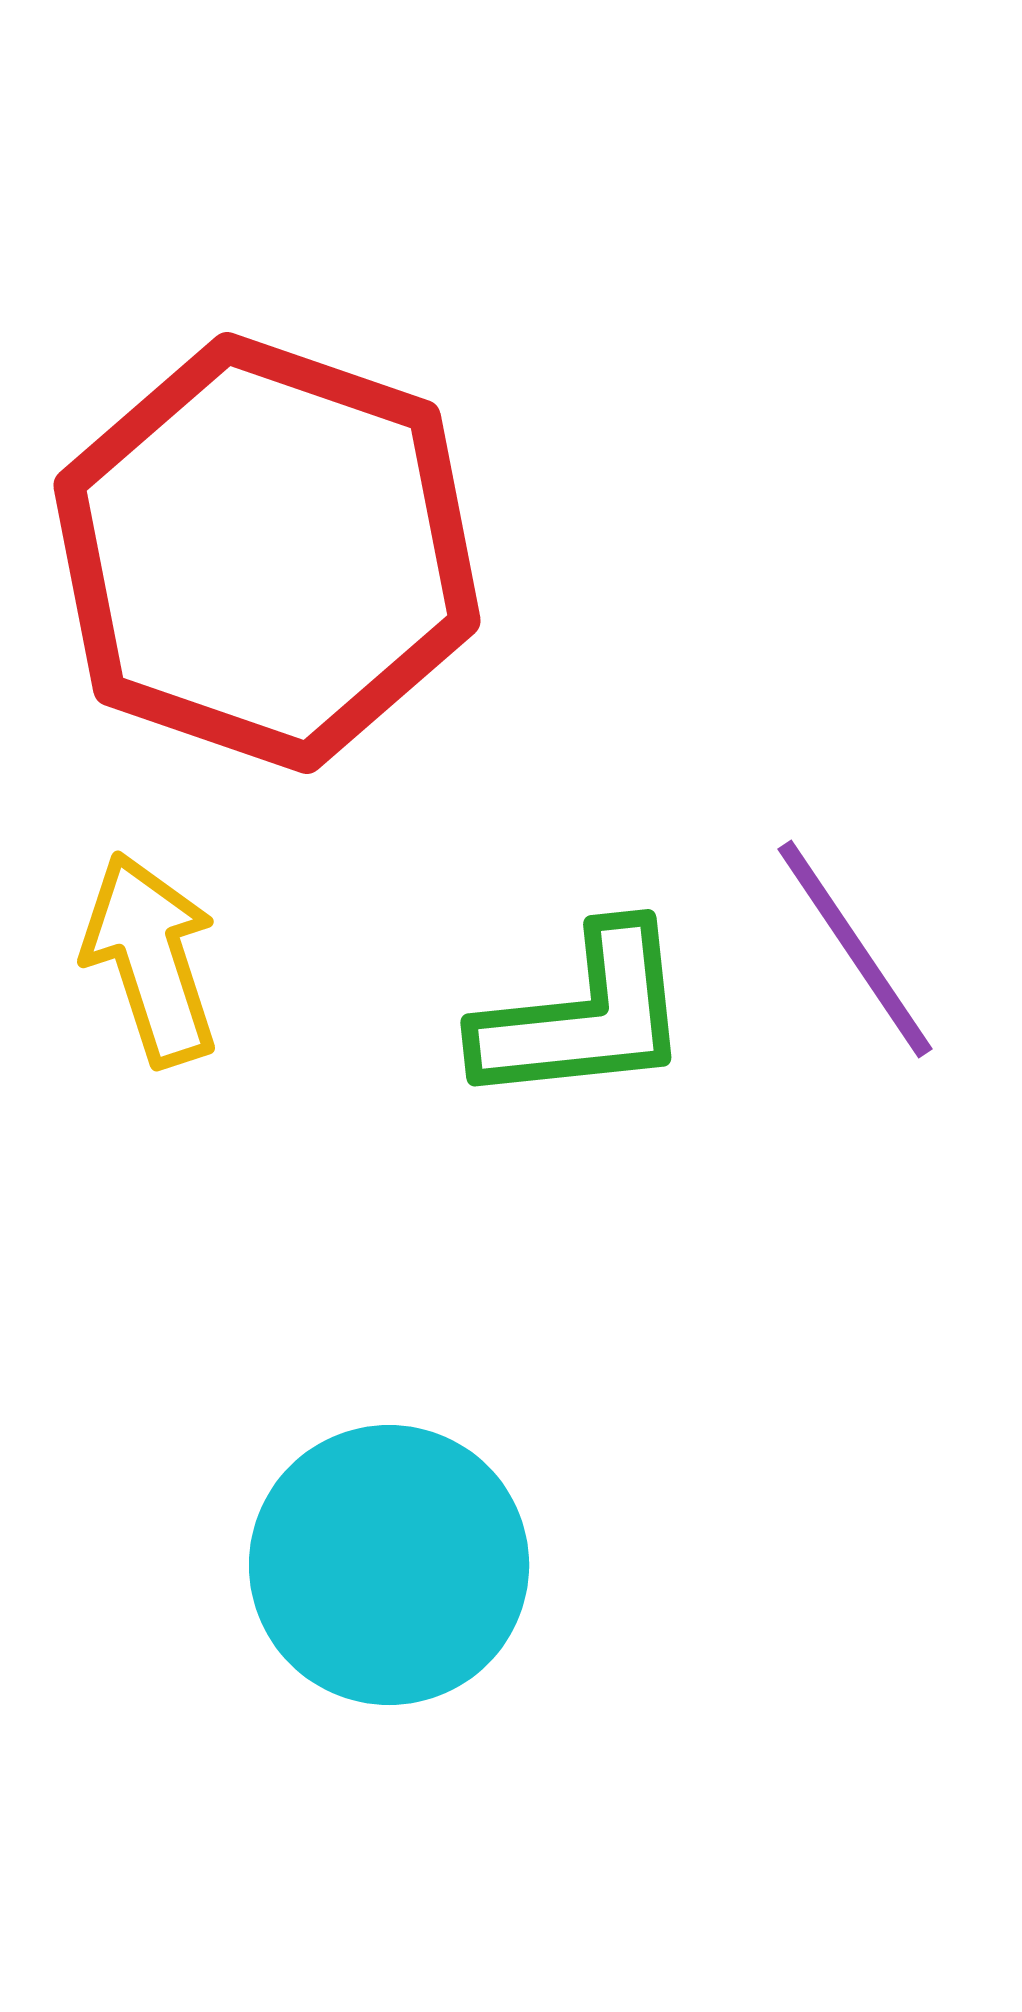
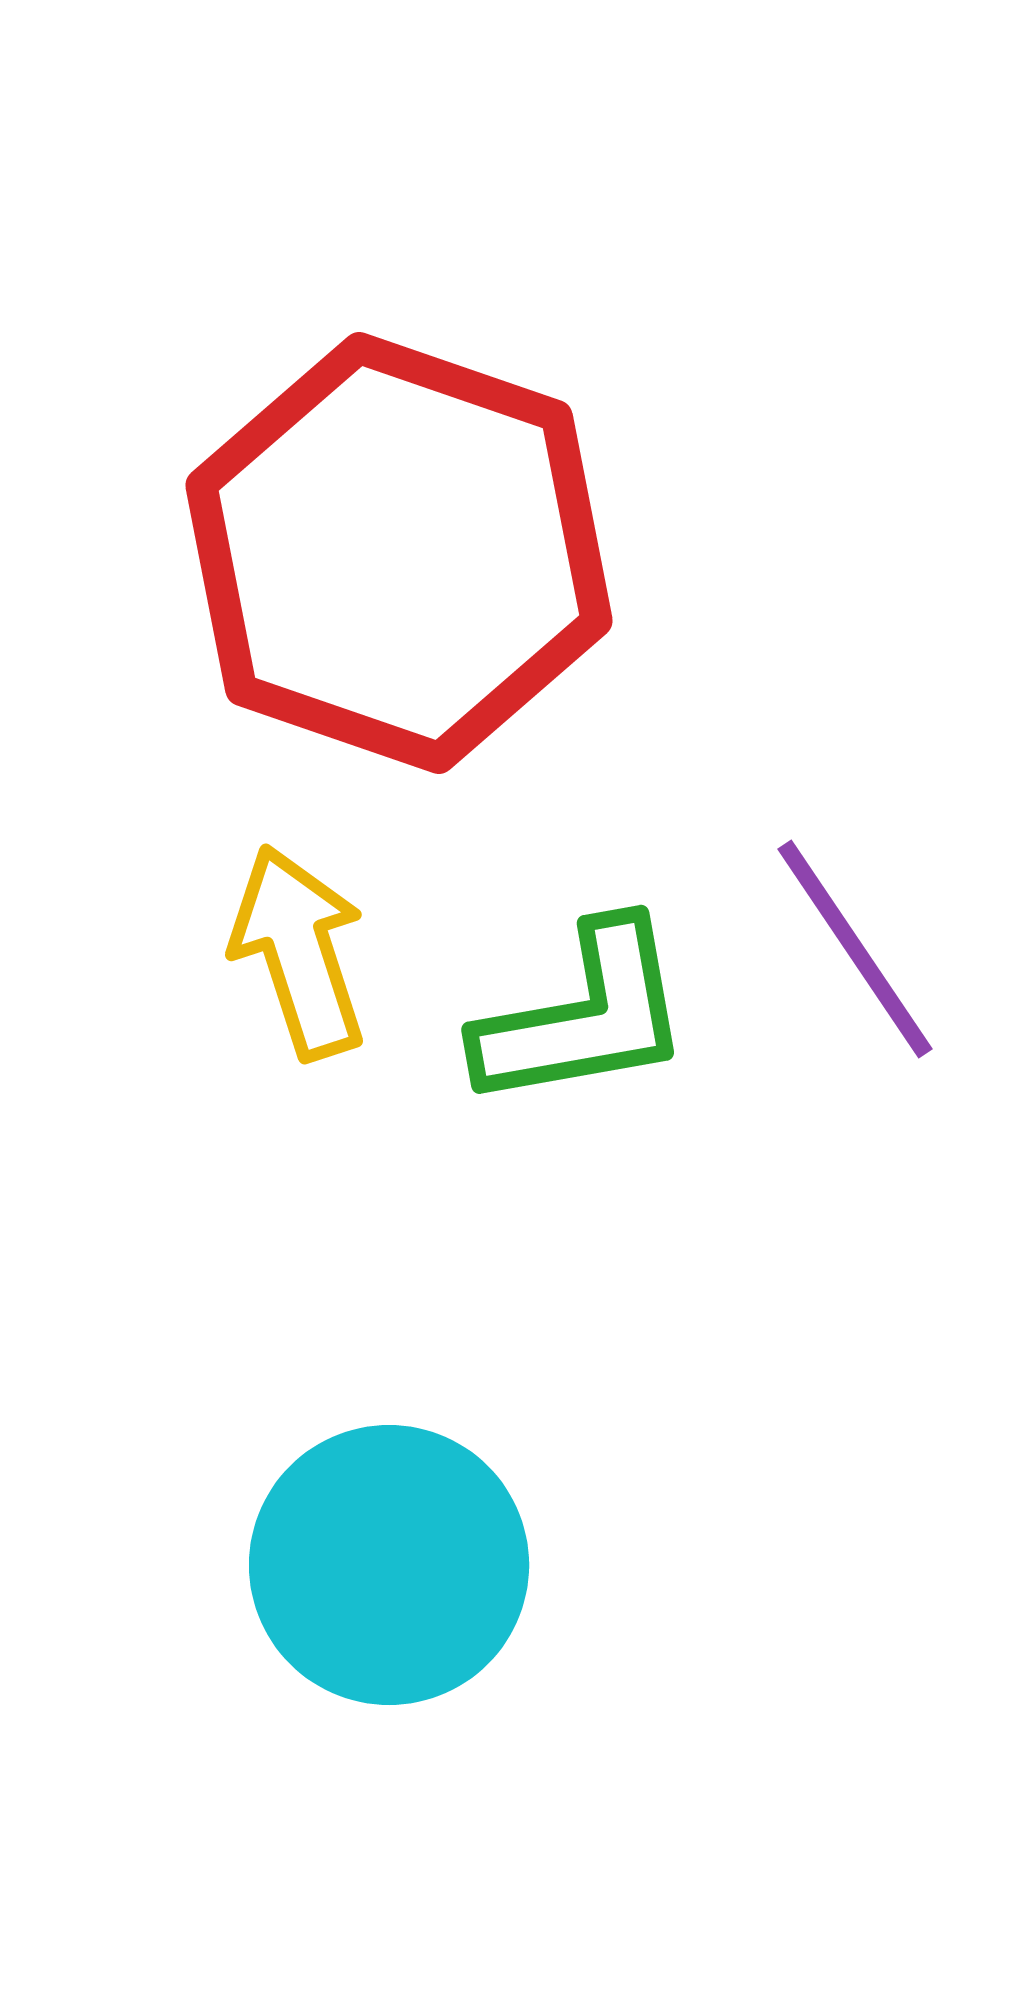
red hexagon: moved 132 px right
yellow arrow: moved 148 px right, 7 px up
green L-shape: rotated 4 degrees counterclockwise
